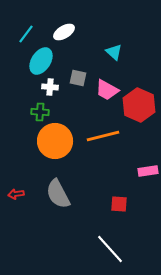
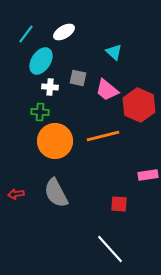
pink trapezoid: rotated 10 degrees clockwise
pink rectangle: moved 4 px down
gray semicircle: moved 2 px left, 1 px up
